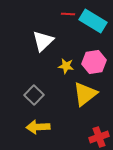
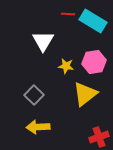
white triangle: rotated 15 degrees counterclockwise
